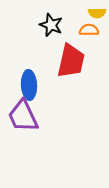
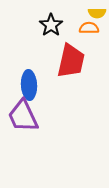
black star: rotated 15 degrees clockwise
orange semicircle: moved 2 px up
